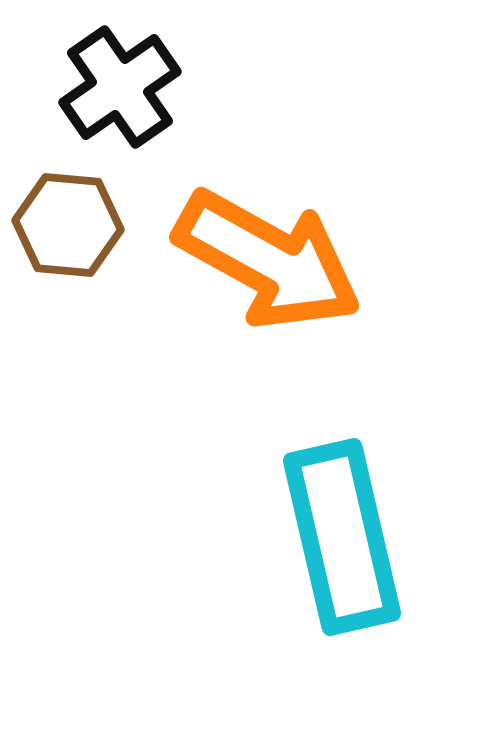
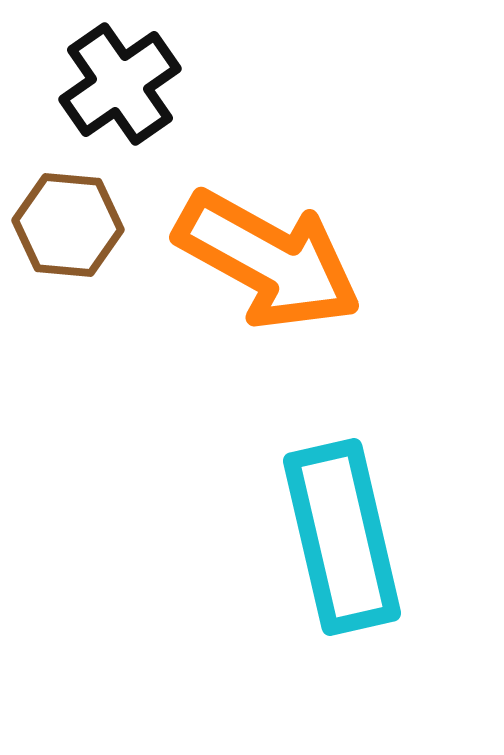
black cross: moved 3 px up
